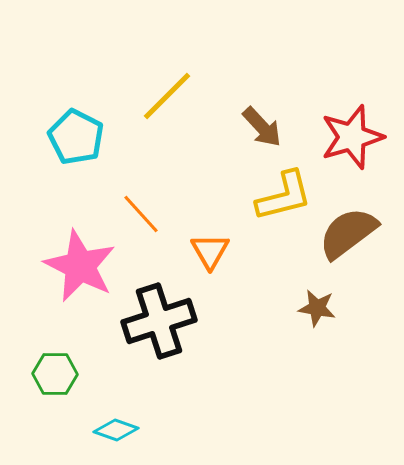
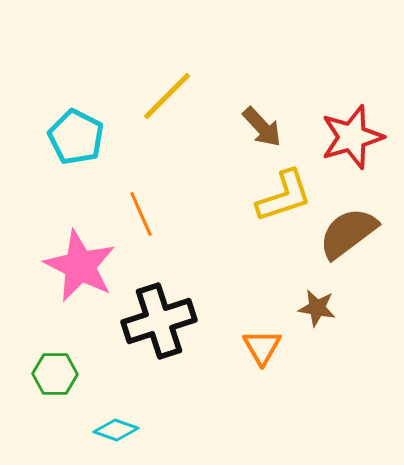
yellow L-shape: rotated 4 degrees counterclockwise
orange line: rotated 18 degrees clockwise
orange triangle: moved 52 px right, 96 px down
